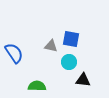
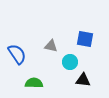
blue square: moved 14 px right
blue semicircle: moved 3 px right, 1 px down
cyan circle: moved 1 px right
green semicircle: moved 3 px left, 3 px up
